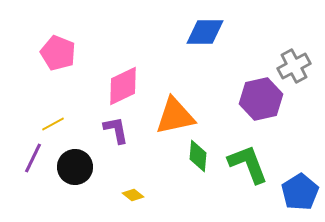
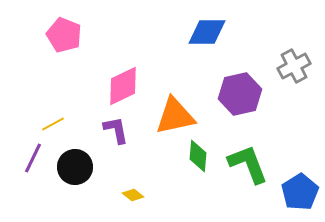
blue diamond: moved 2 px right
pink pentagon: moved 6 px right, 18 px up
purple hexagon: moved 21 px left, 5 px up
